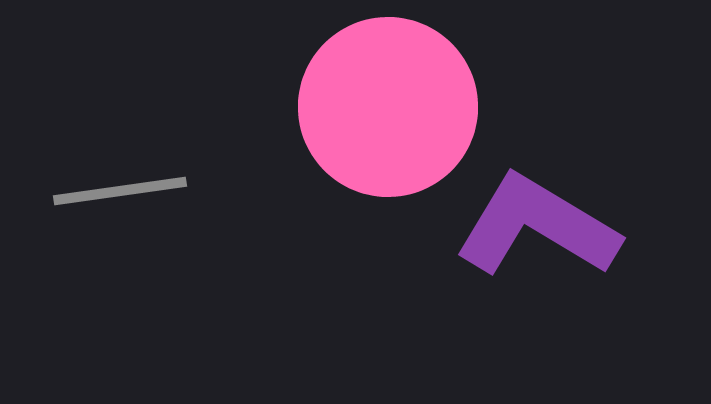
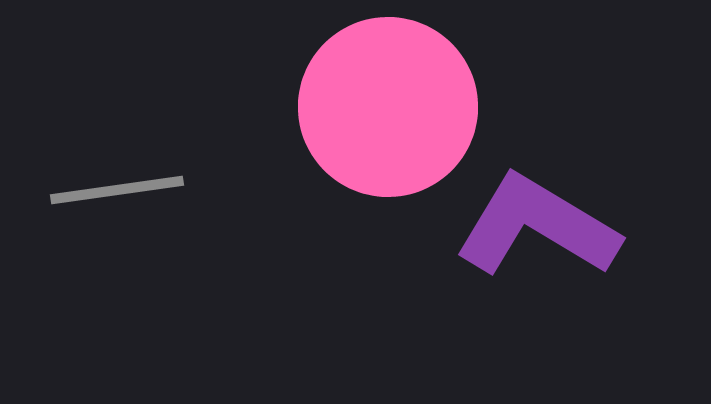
gray line: moved 3 px left, 1 px up
